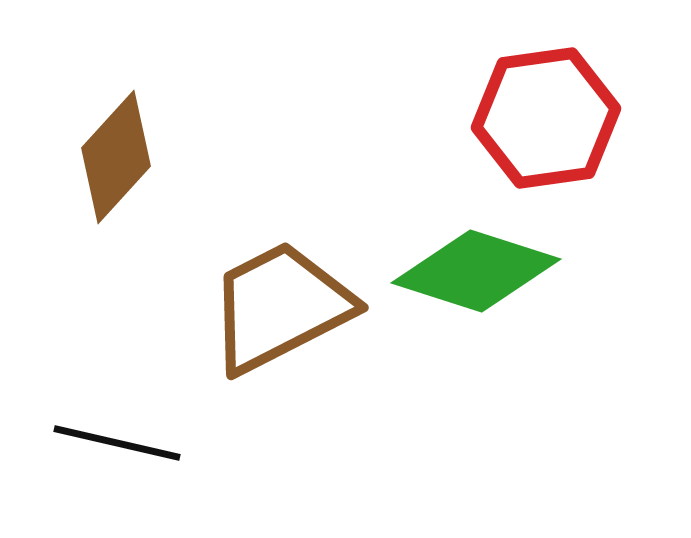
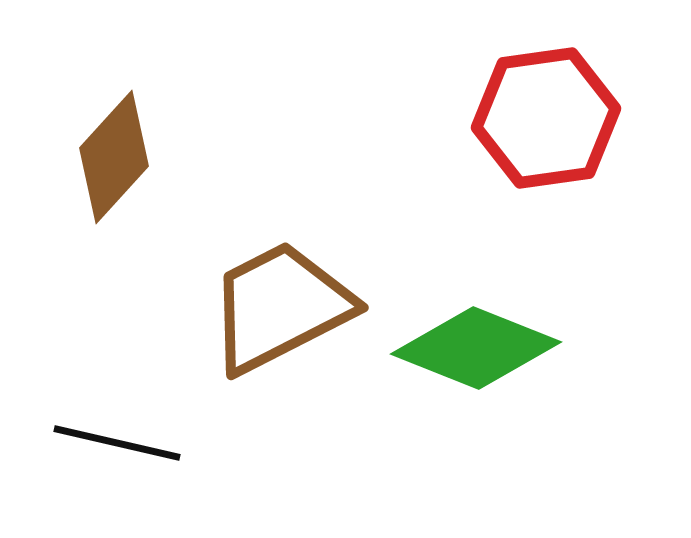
brown diamond: moved 2 px left
green diamond: moved 77 px down; rotated 4 degrees clockwise
